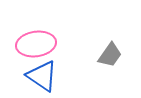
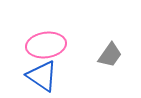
pink ellipse: moved 10 px right, 1 px down
